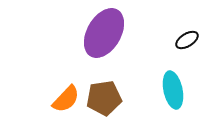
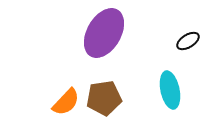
black ellipse: moved 1 px right, 1 px down
cyan ellipse: moved 3 px left
orange semicircle: moved 3 px down
